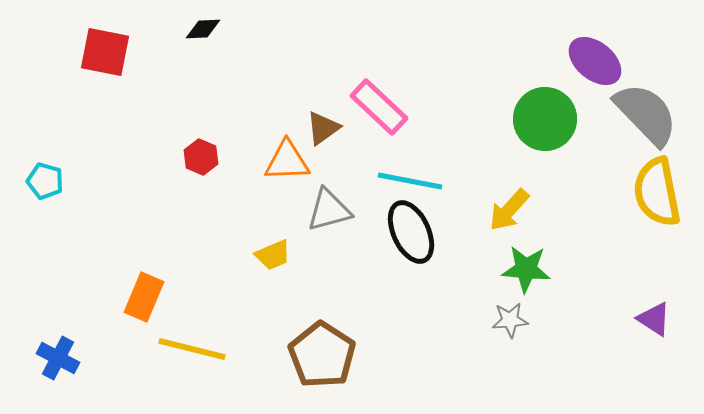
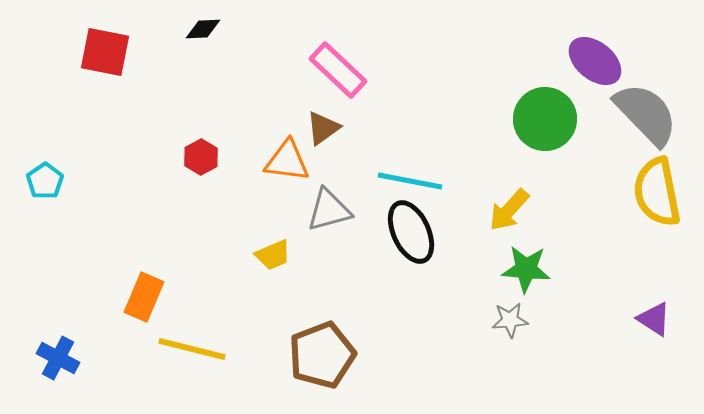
pink rectangle: moved 41 px left, 37 px up
red hexagon: rotated 8 degrees clockwise
orange triangle: rotated 9 degrees clockwise
cyan pentagon: rotated 21 degrees clockwise
brown pentagon: rotated 18 degrees clockwise
